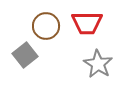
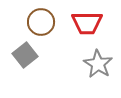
brown circle: moved 5 px left, 4 px up
